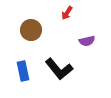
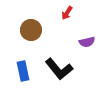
purple semicircle: moved 1 px down
